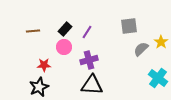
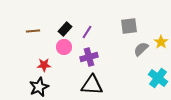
purple cross: moved 3 px up
